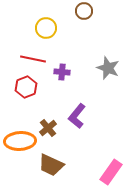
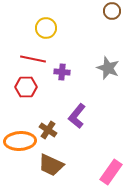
brown circle: moved 28 px right
red hexagon: rotated 20 degrees clockwise
brown cross: moved 2 px down; rotated 18 degrees counterclockwise
